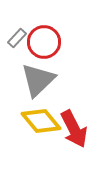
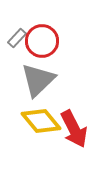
red circle: moved 2 px left, 1 px up
